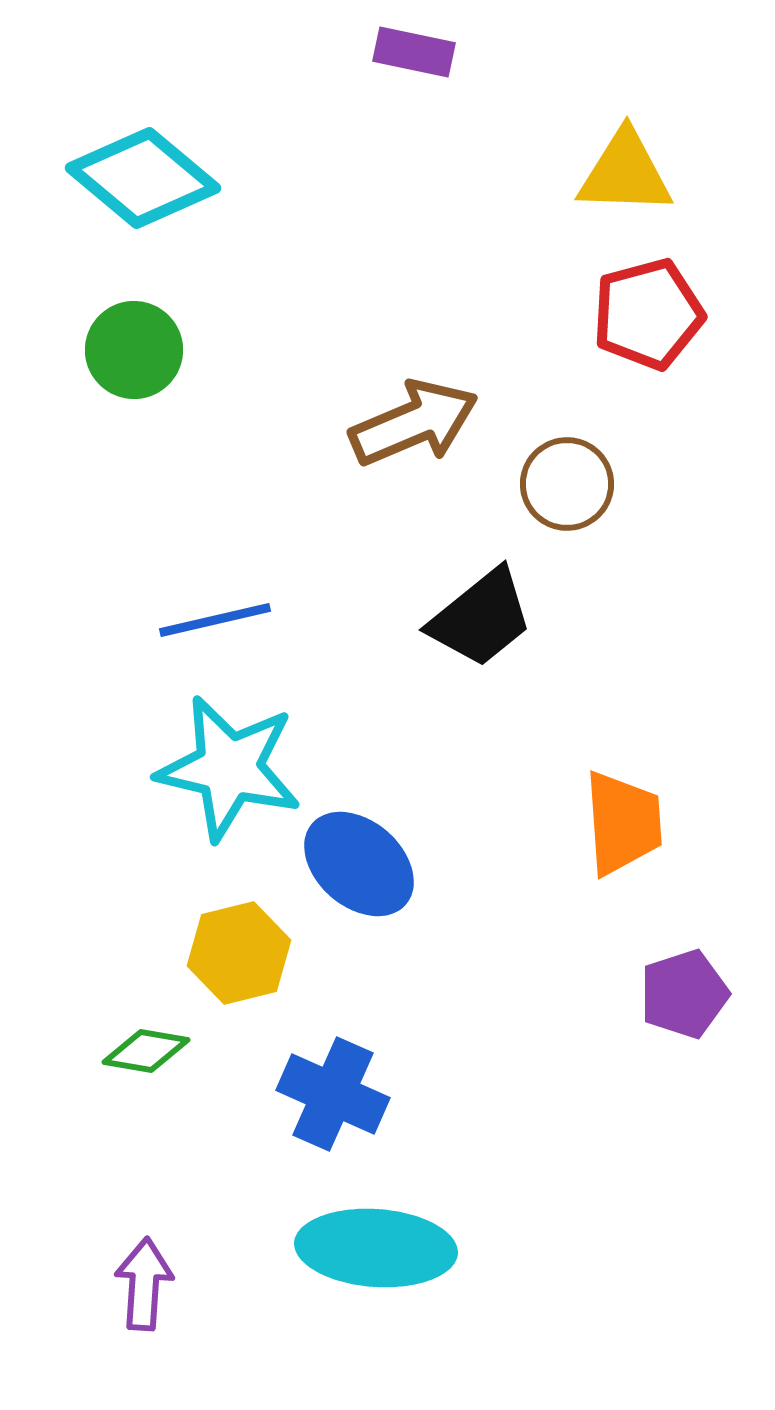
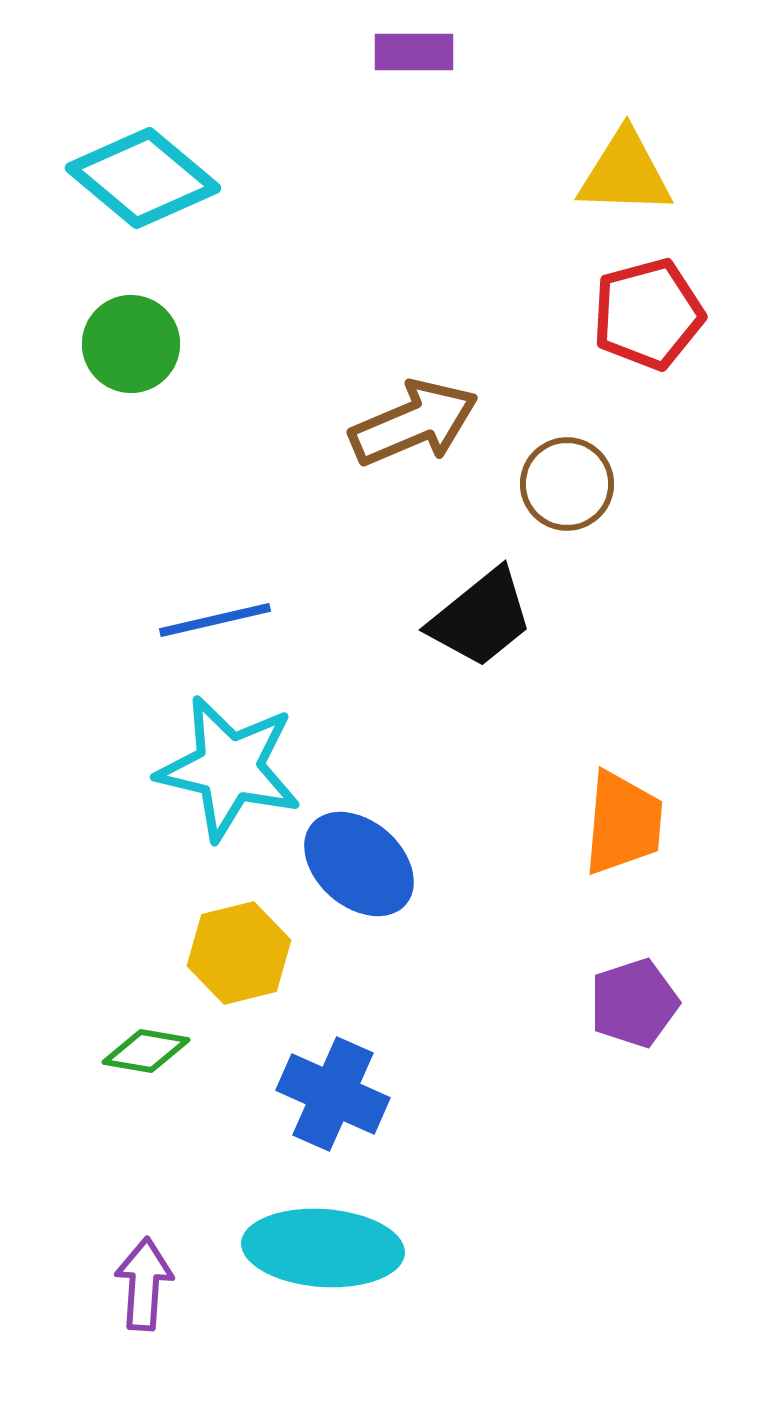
purple rectangle: rotated 12 degrees counterclockwise
green circle: moved 3 px left, 6 px up
orange trapezoid: rotated 9 degrees clockwise
purple pentagon: moved 50 px left, 9 px down
cyan ellipse: moved 53 px left
